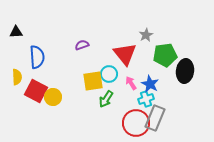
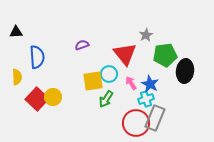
red square: moved 1 px right, 8 px down; rotated 15 degrees clockwise
